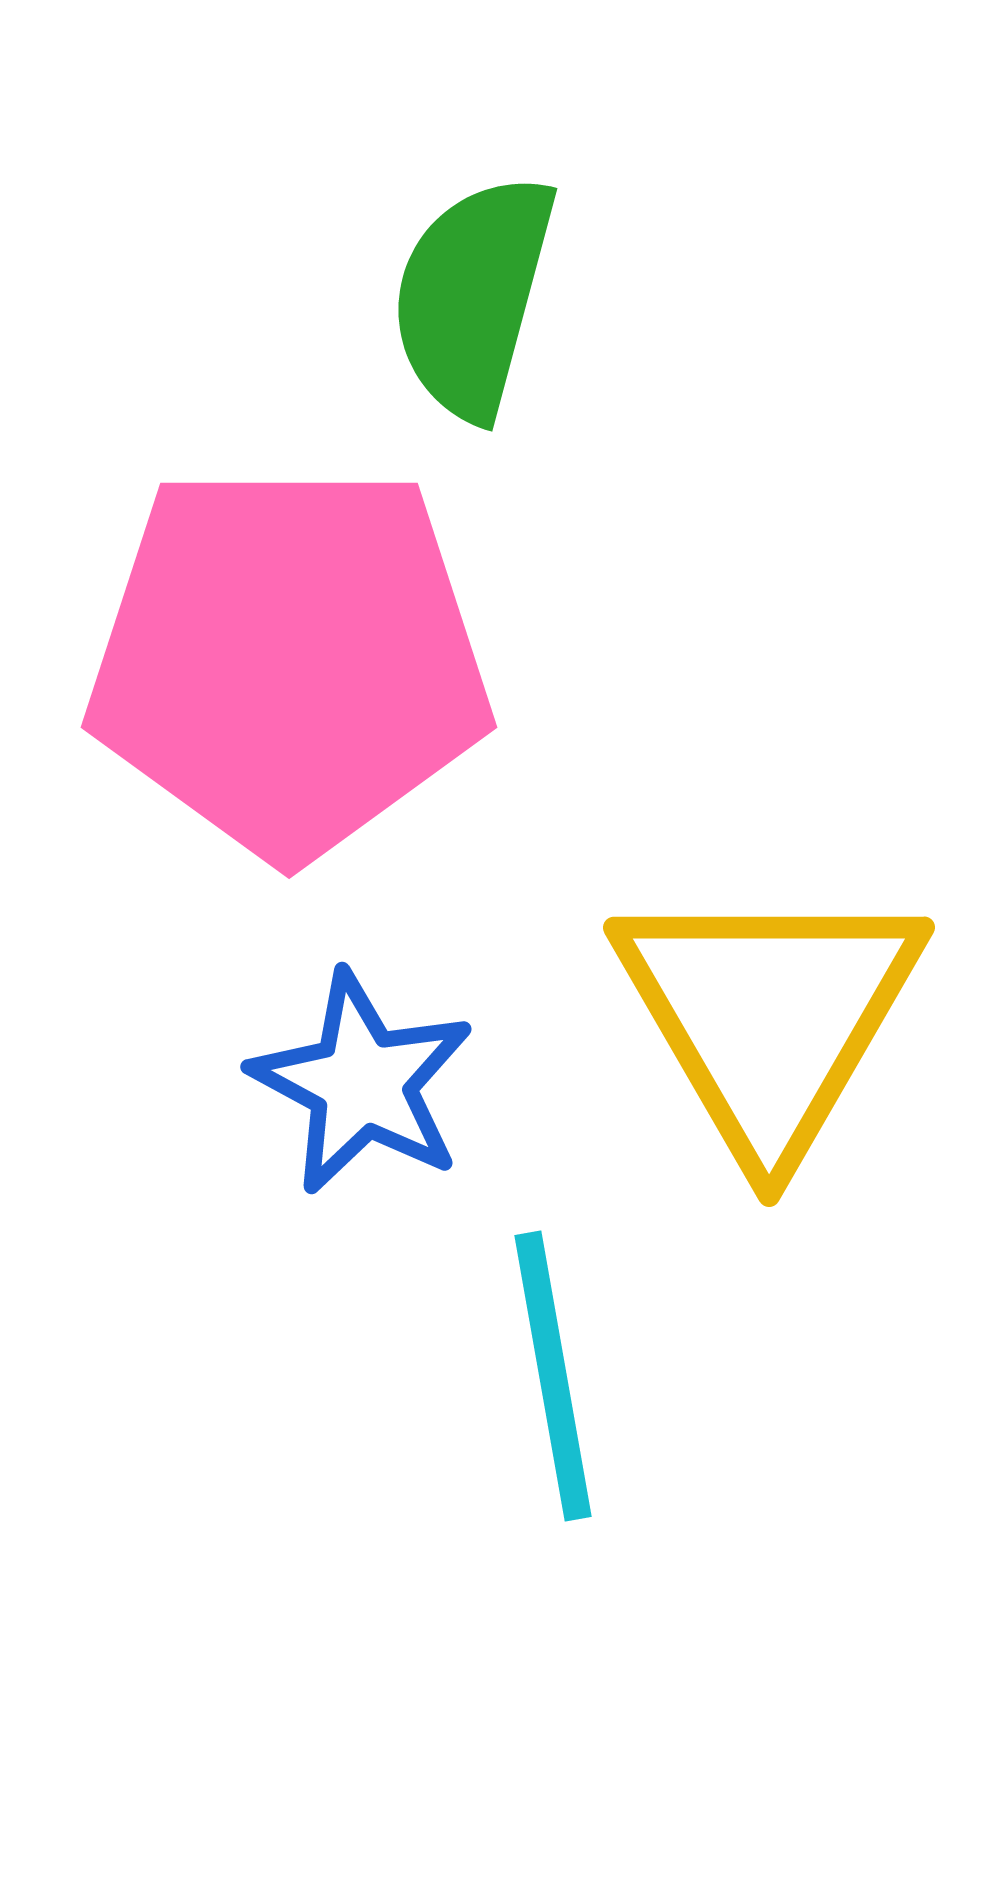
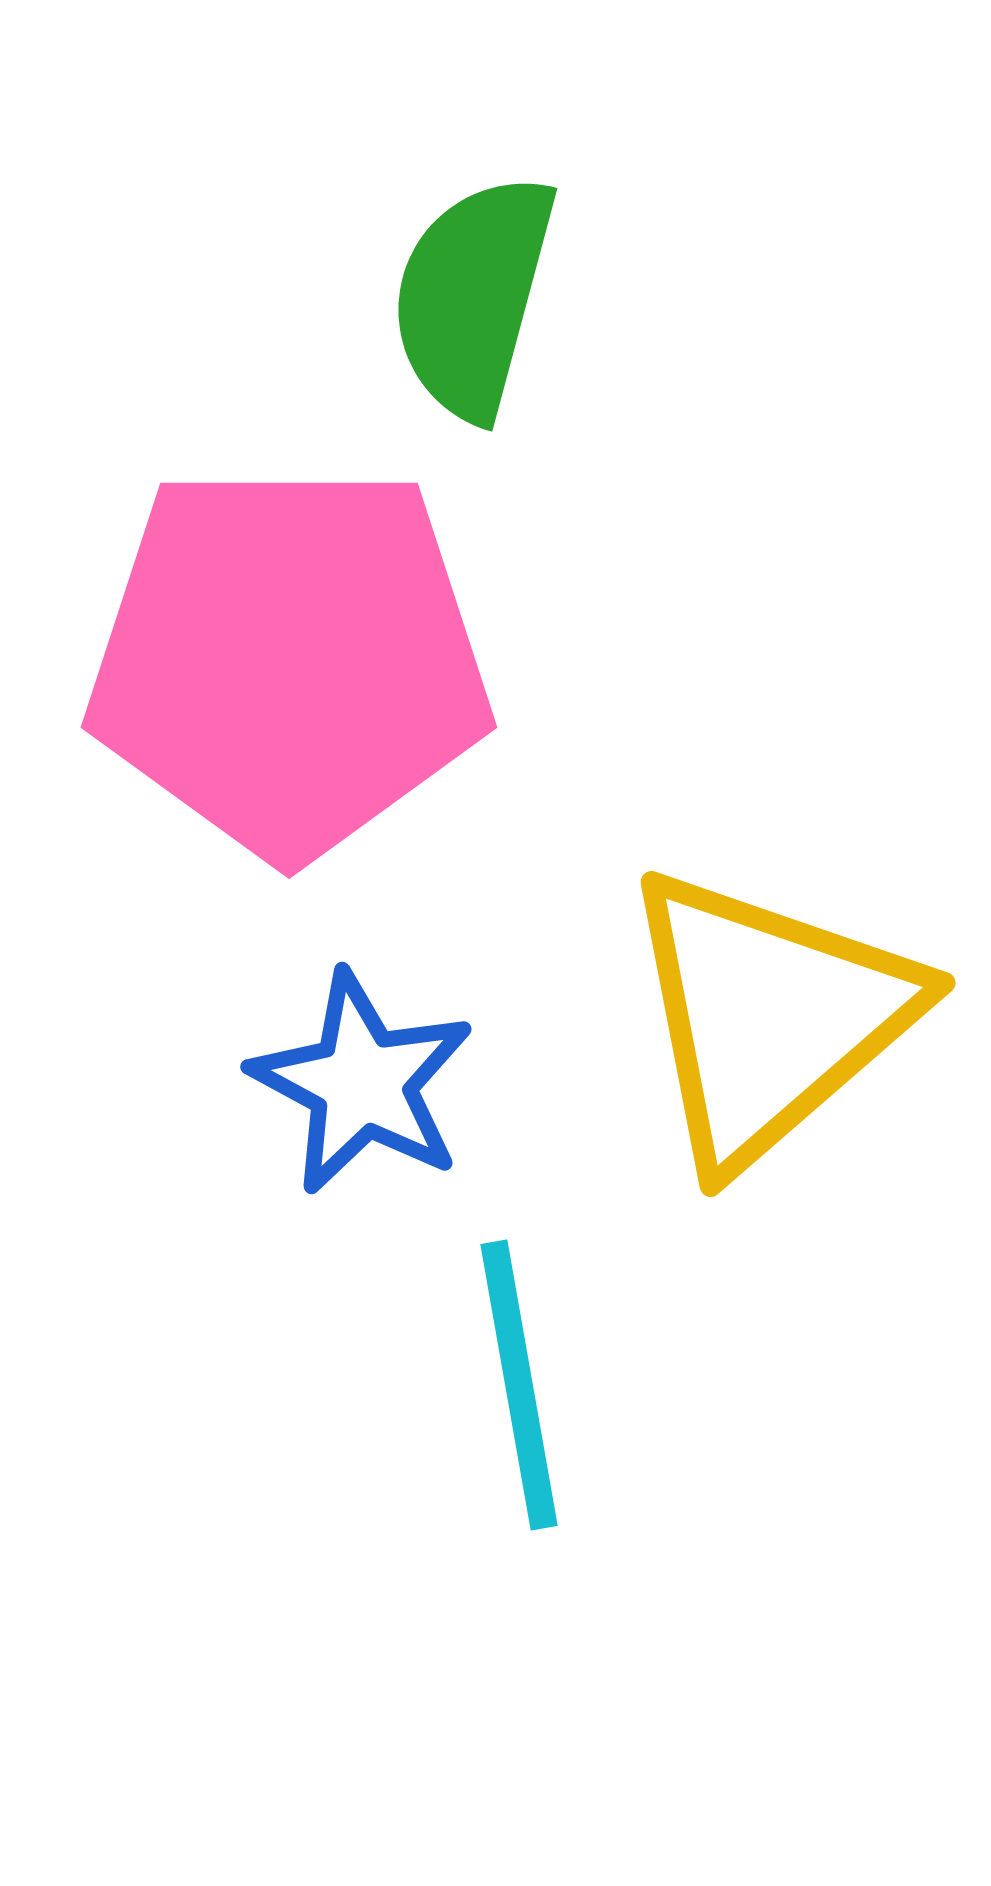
yellow triangle: rotated 19 degrees clockwise
cyan line: moved 34 px left, 9 px down
